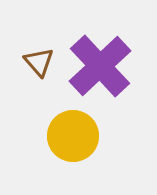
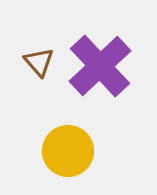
yellow circle: moved 5 px left, 15 px down
